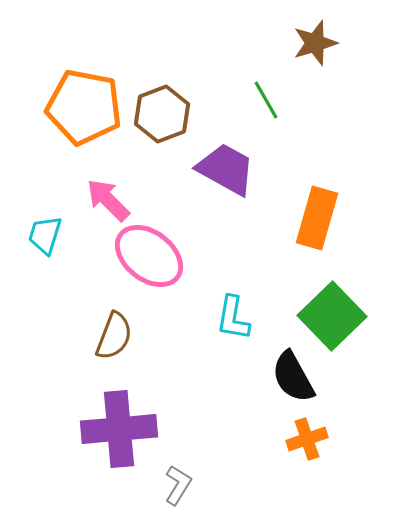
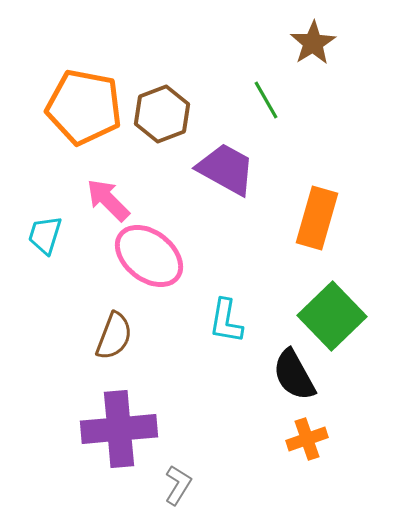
brown star: moved 2 px left; rotated 15 degrees counterclockwise
cyan L-shape: moved 7 px left, 3 px down
black semicircle: moved 1 px right, 2 px up
